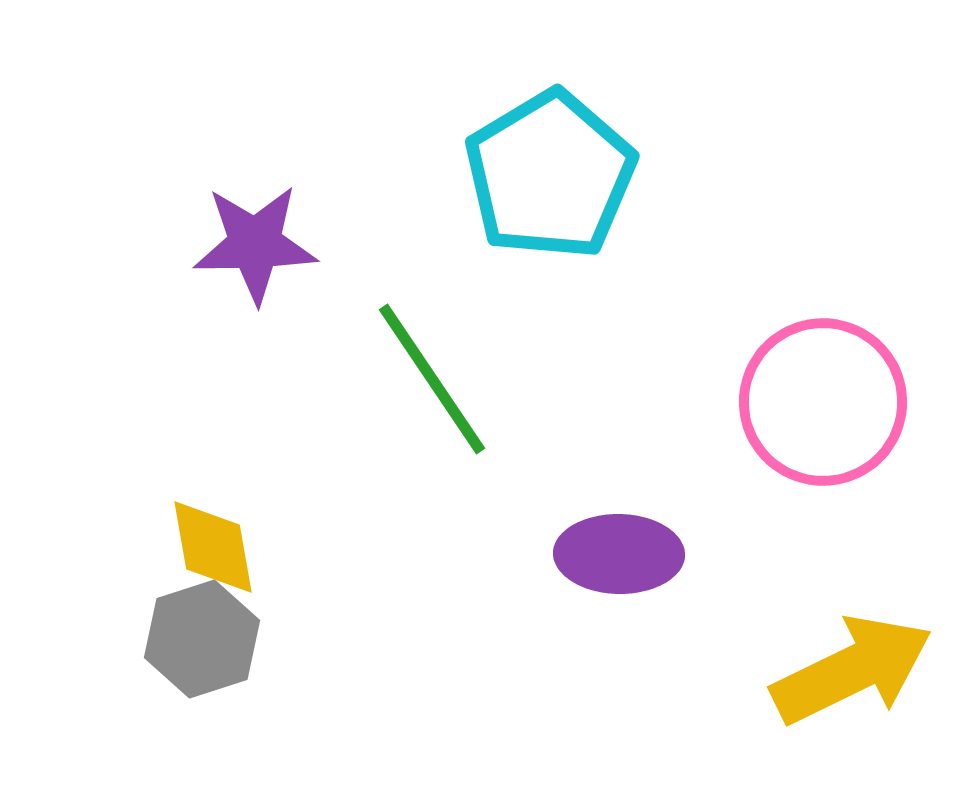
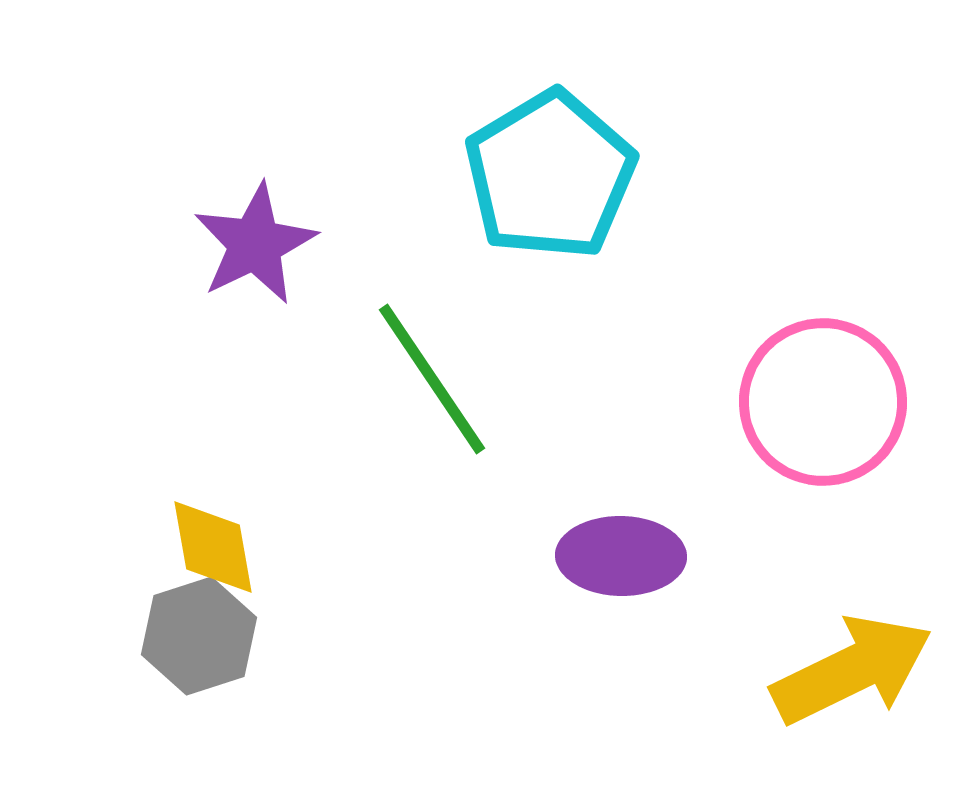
purple star: rotated 25 degrees counterclockwise
purple ellipse: moved 2 px right, 2 px down
gray hexagon: moved 3 px left, 3 px up
